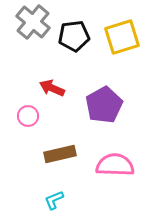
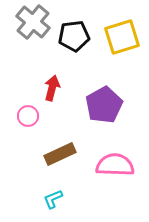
red arrow: rotated 80 degrees clockwise
brown rectangle: rotated 12 degrees counterclockwise
cyan L-shape: moved 1 px left, 1 px up
